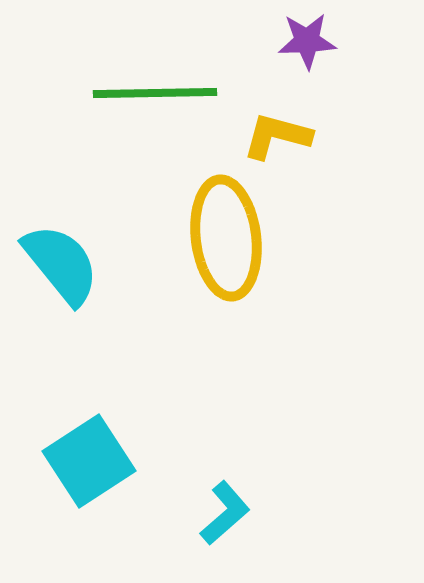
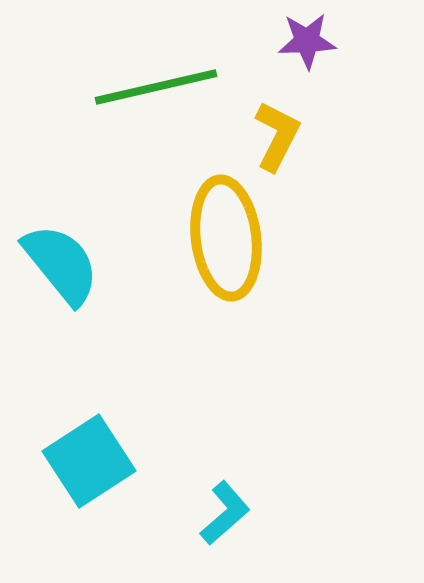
green line: moved 1 px right, 6 px up; rotated 12 degrees counterclockwise
yellow L-shape: rotated 102 degrees clockwise
